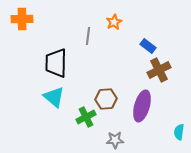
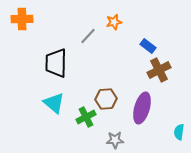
orange star: rotated 14 degrees clockwise
gray line: rotated 36 degrees clockwise
cyan triangle: moved 6 px down
purple ellipse: moved 2 px down
